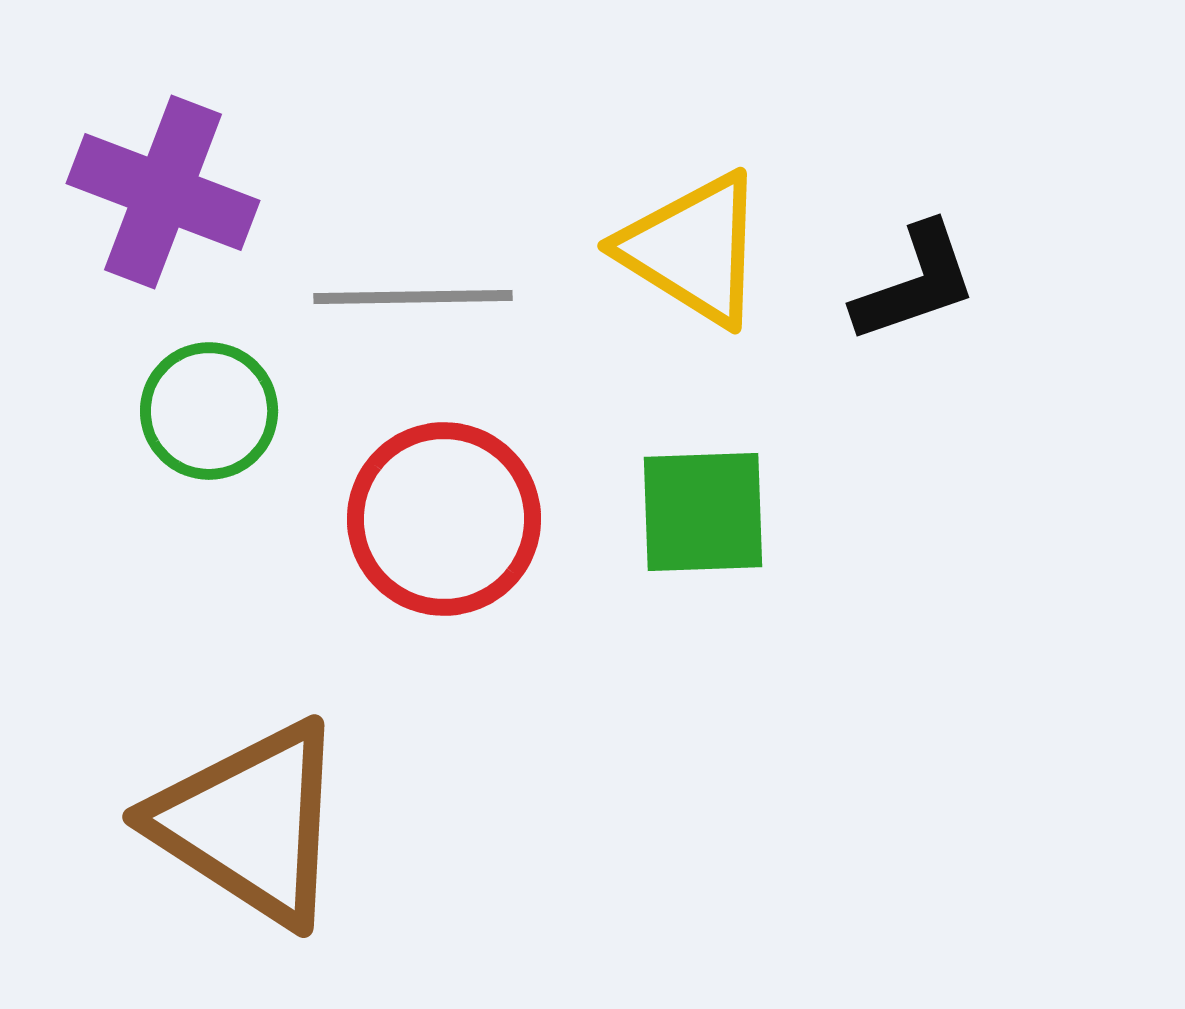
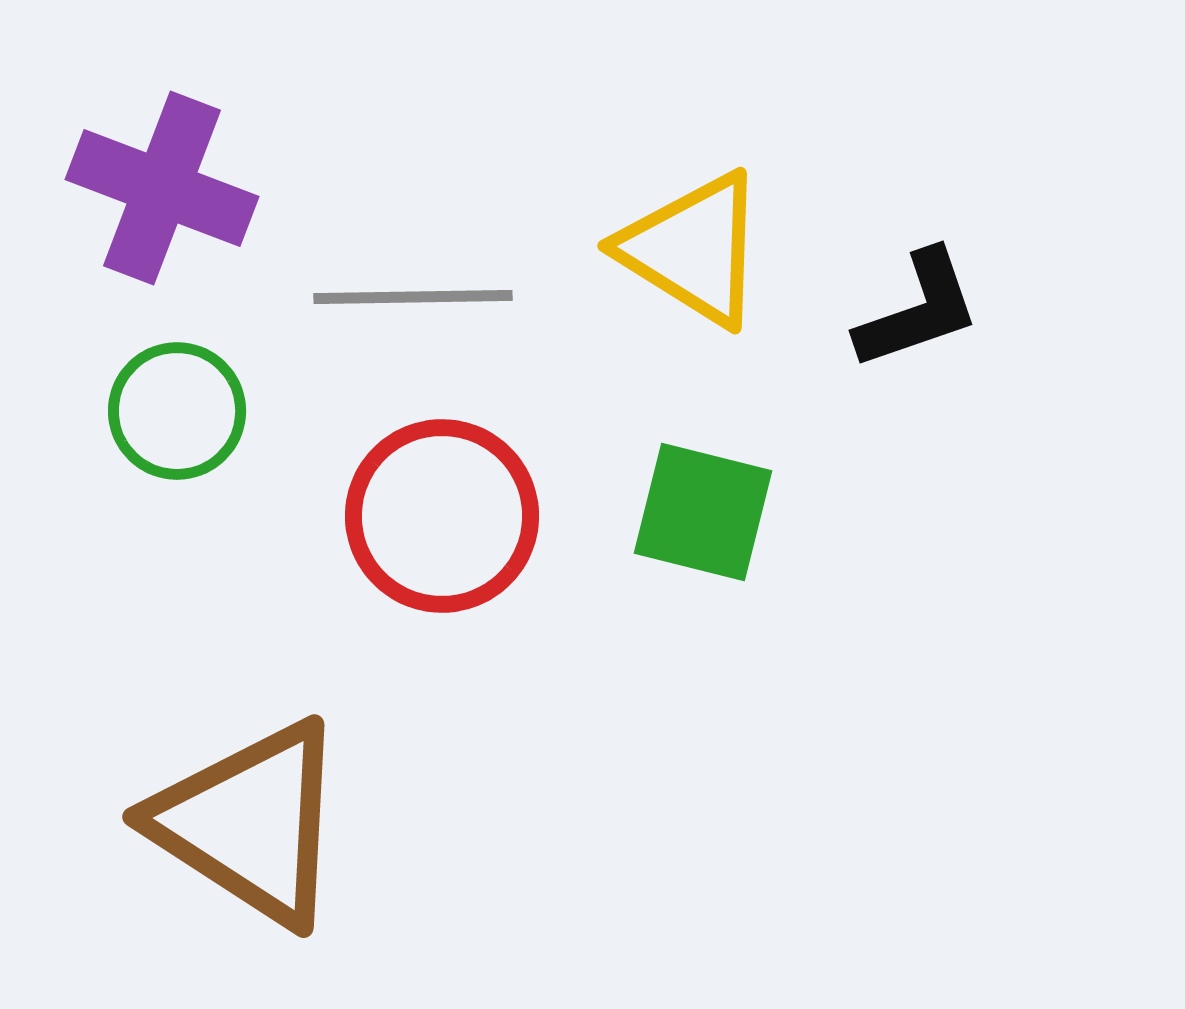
purple cross: moved 1 px left, 4 px up
black L-shape: moved 3 px right, 27 px down
green circle: moved 32 px left
green square: rotated 16 degrees clockwise
red circle: moved 2 px left, 3 px up
